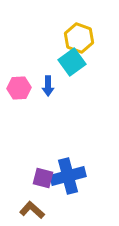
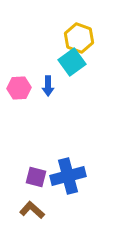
purple square: moved 7 px left, 1 px up
